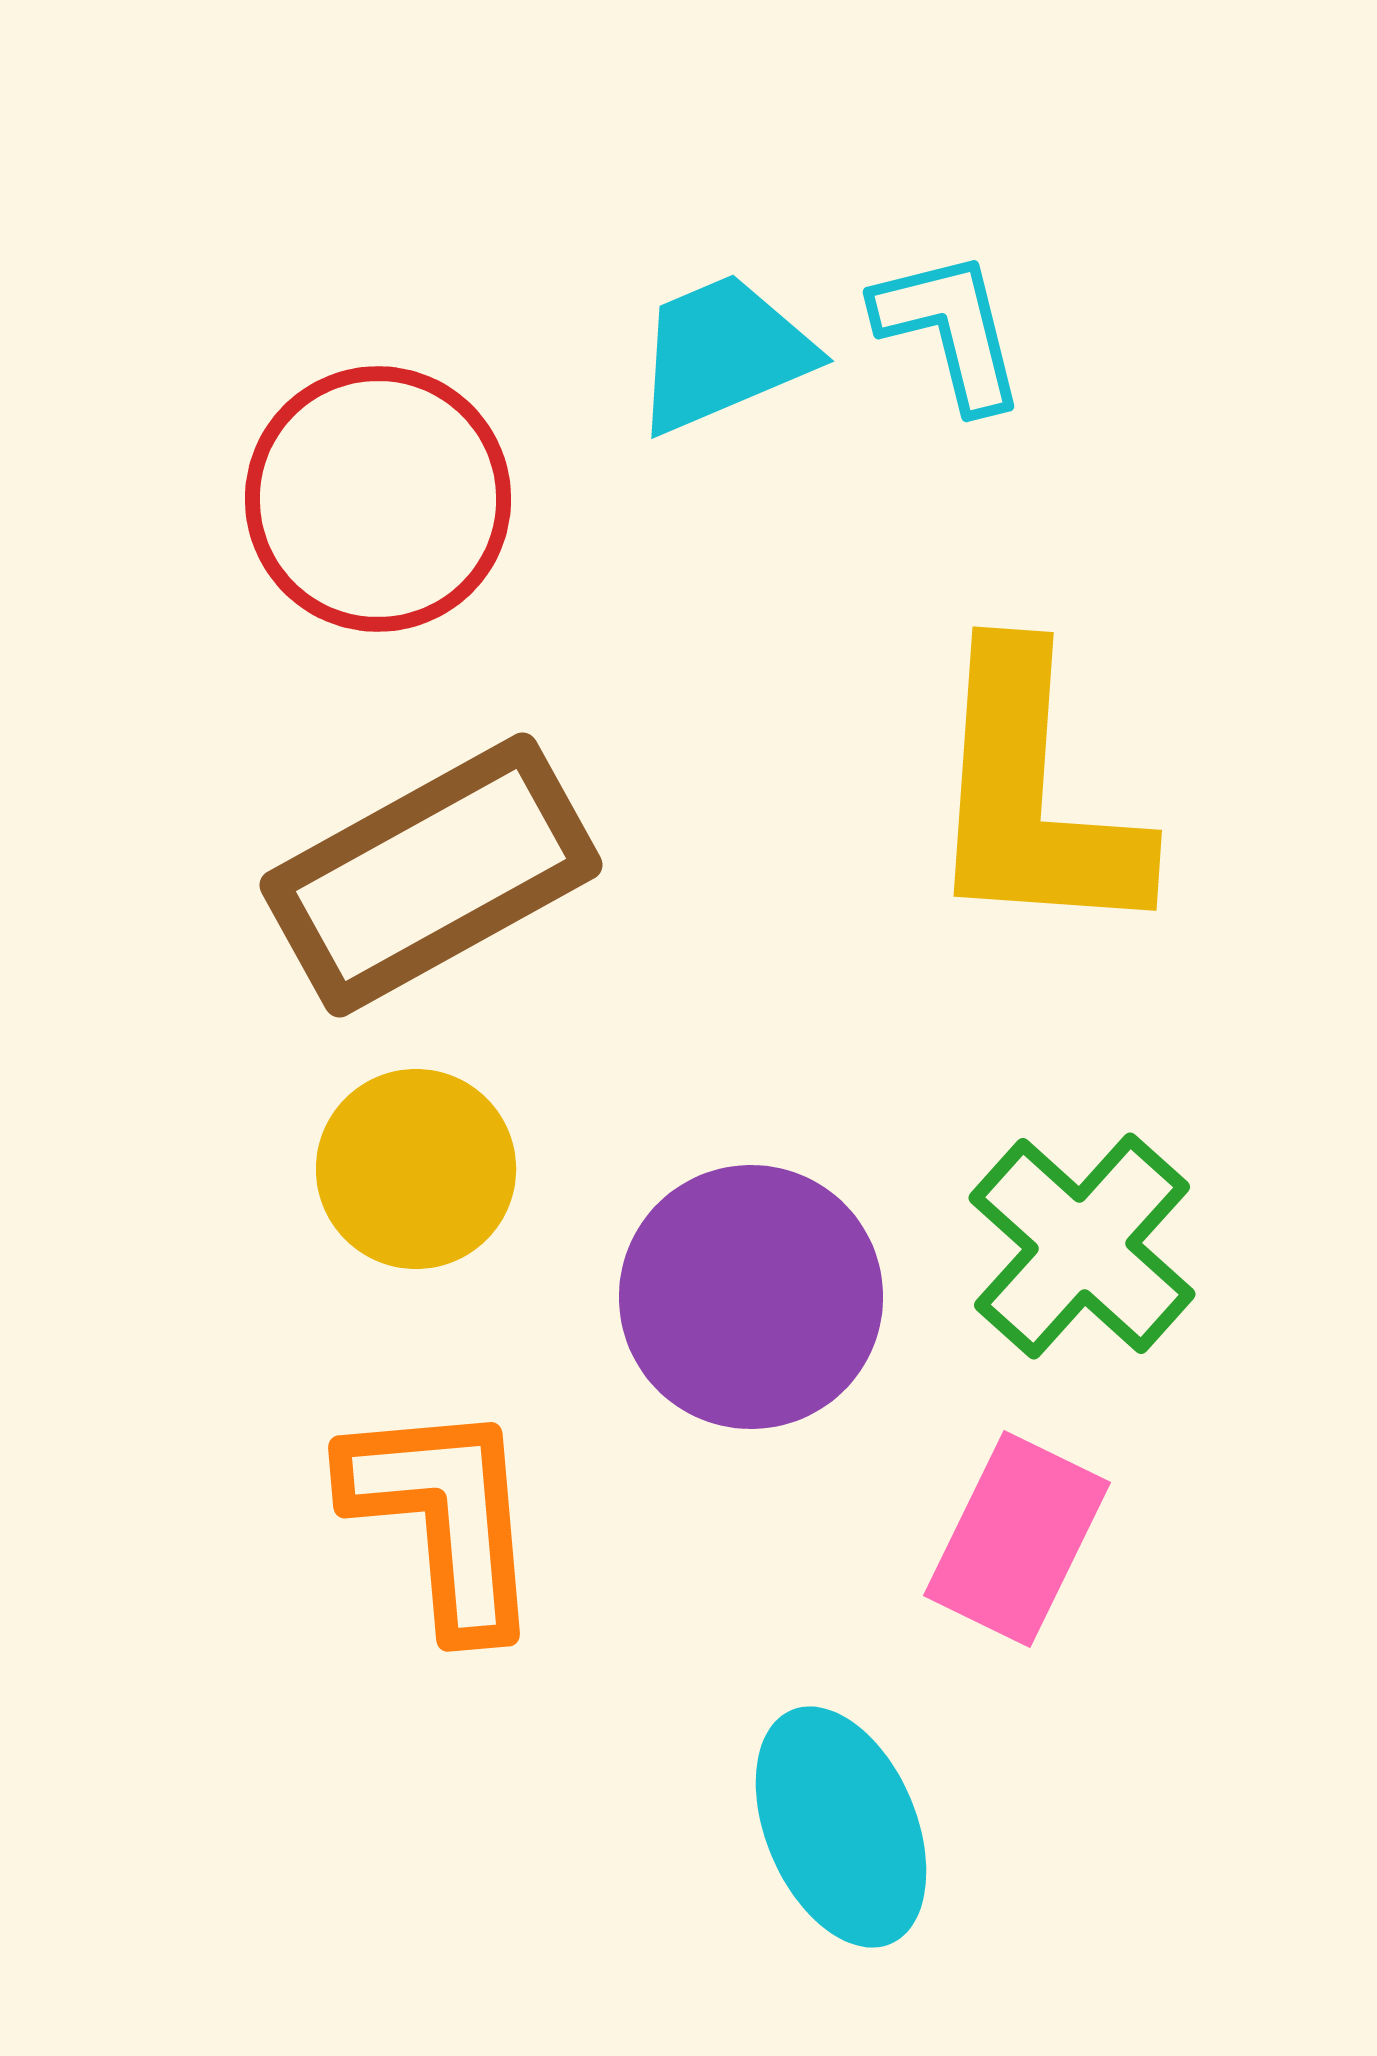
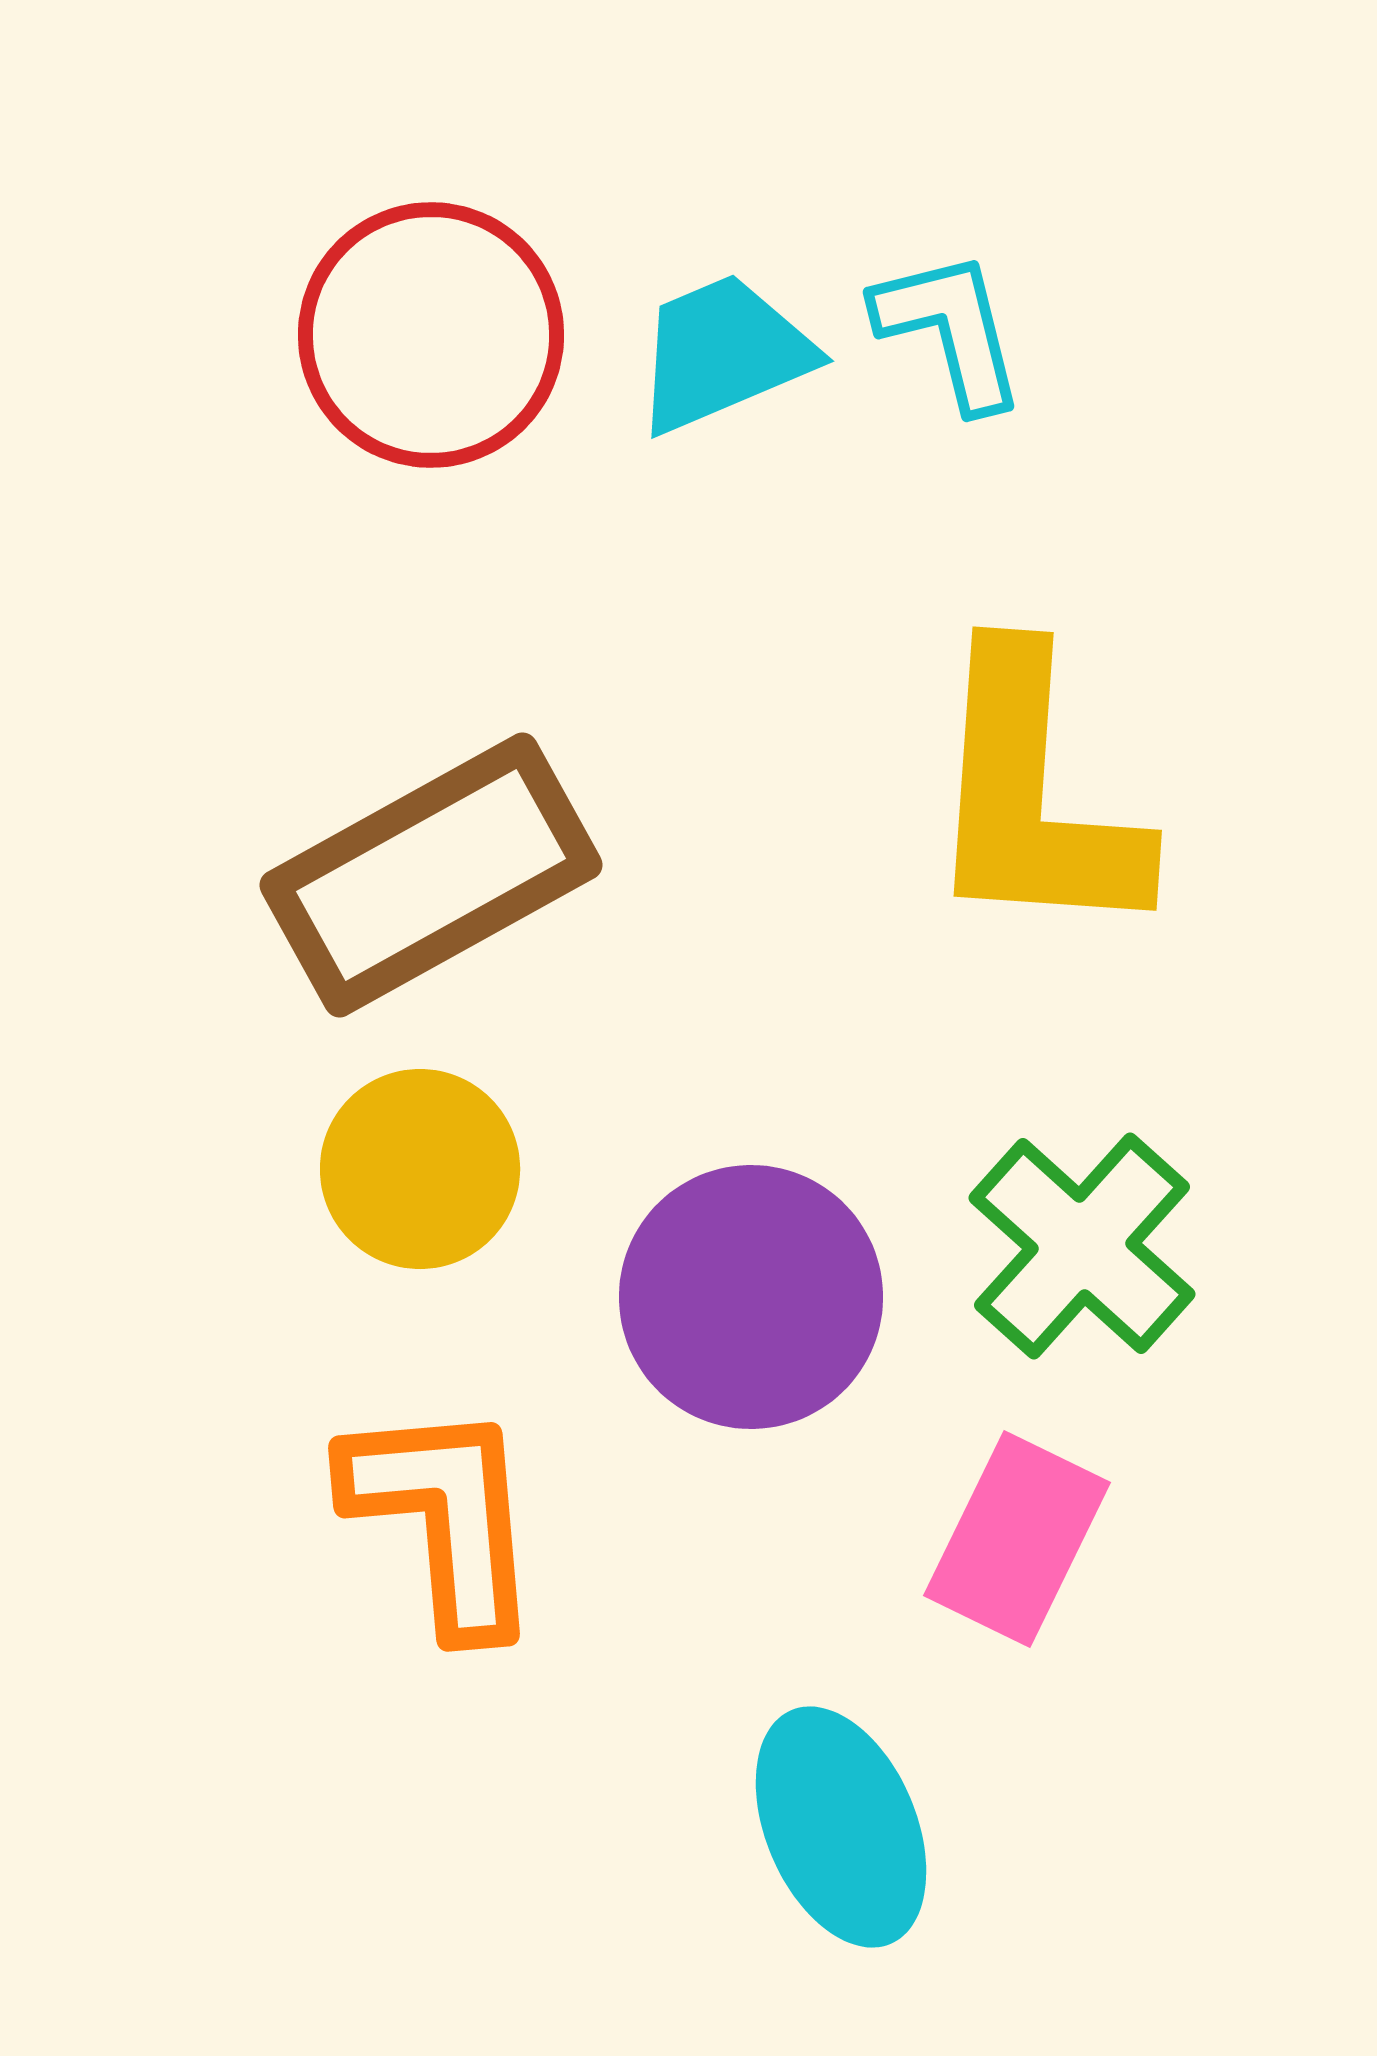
red circle: moved 53 px right, 164 px up
yellow circle: moved 4 px right
